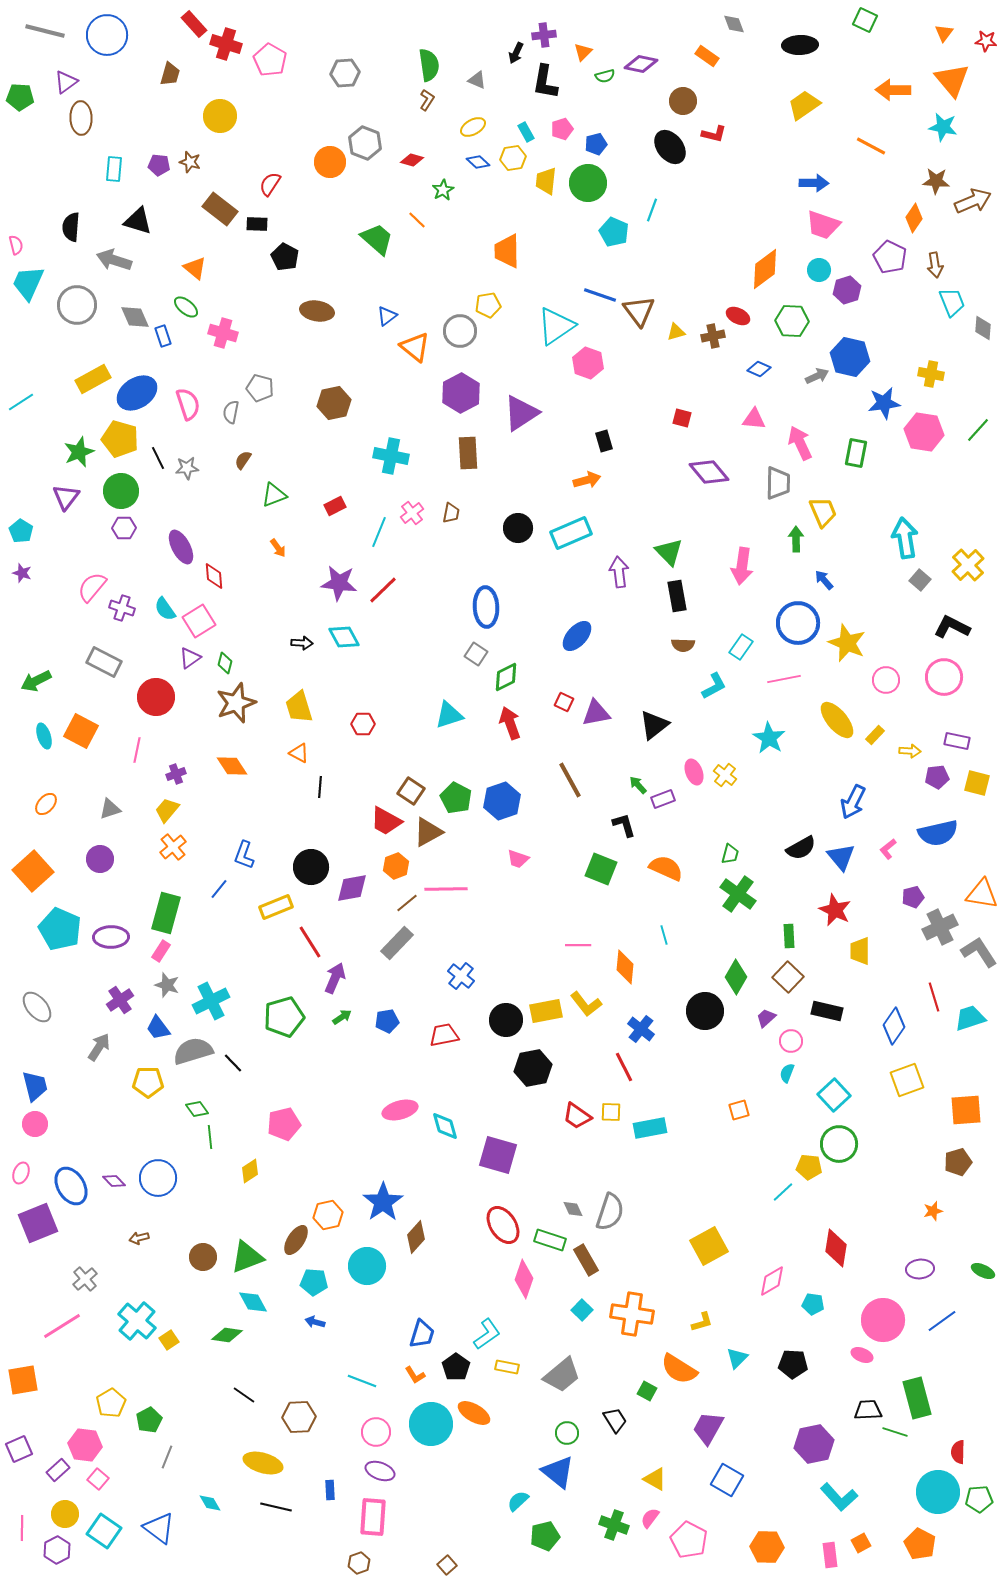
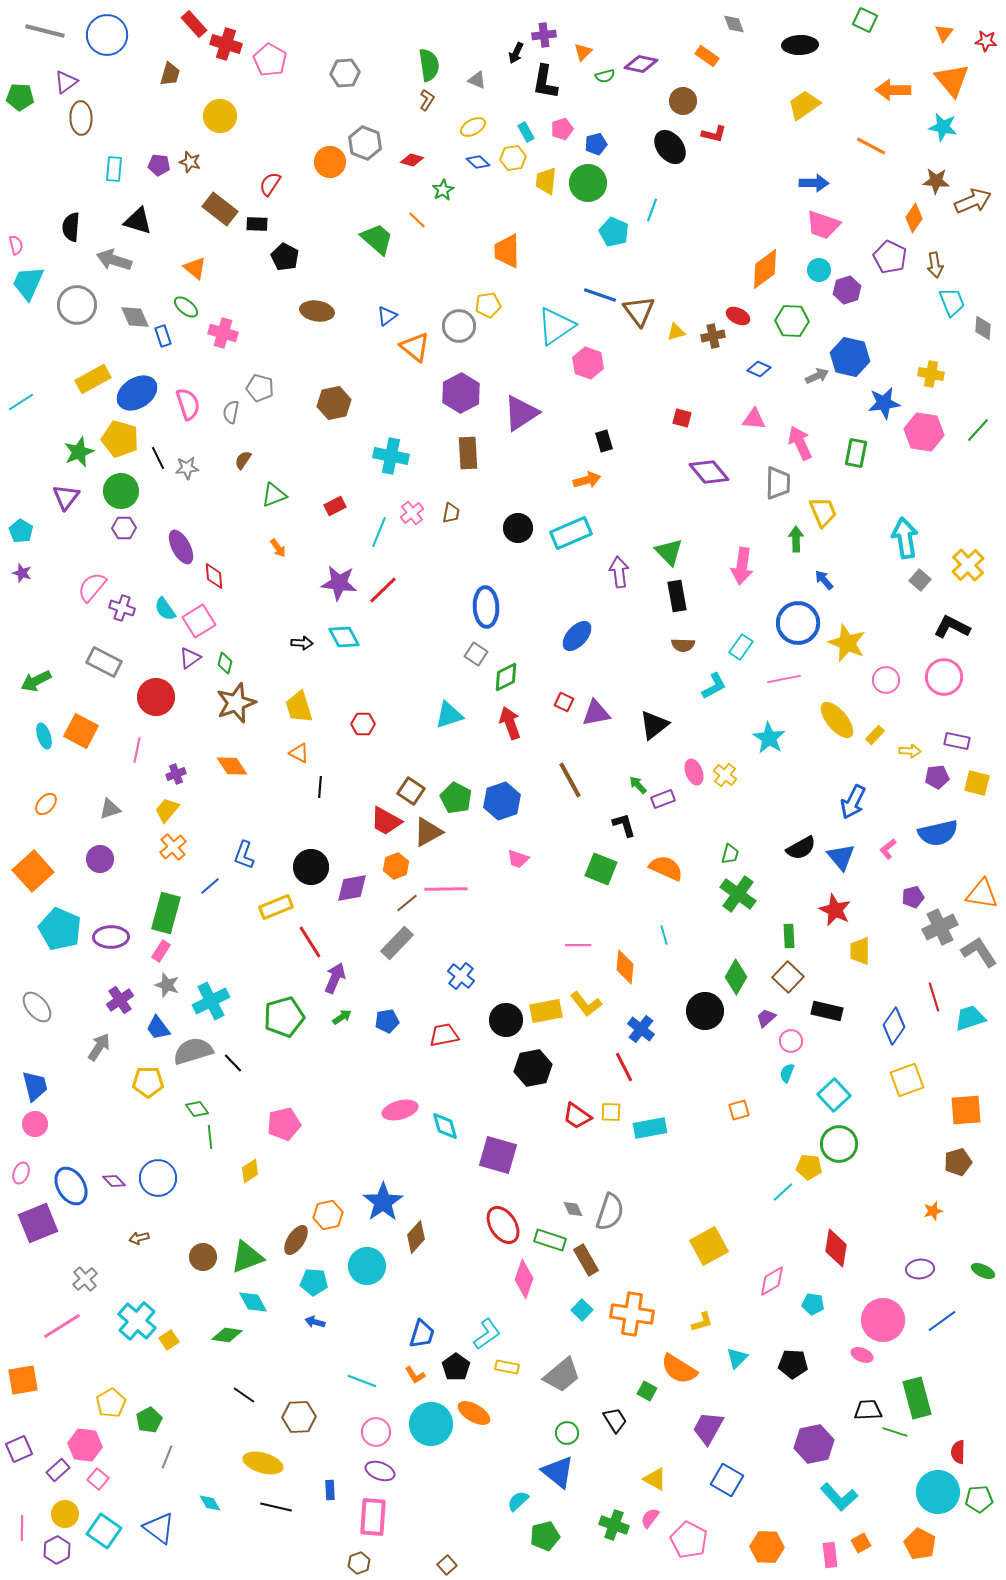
gray circle at (460, 331): moved 1 px left, 5 px up
blue line at (219, 889): moved 9 px left, 3 px up; rotated 10 degrees clockwise
